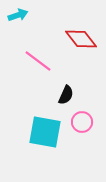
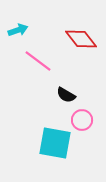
cyan arrow: moved 15 px down
black semicircle: rotated 96 degrees clockwise
pink circle: moved 2 px up
cyan square: moved 10 px right, 11 px down
